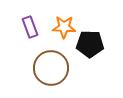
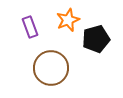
orange star: moved 4 px right, 7 px up; rotated 25 degrees counterclockwise
black pentagon: moved 6 px right, 5 px up; rotated 16 degrees counterclockwise
